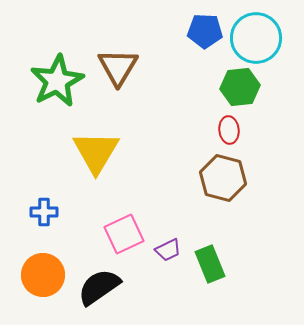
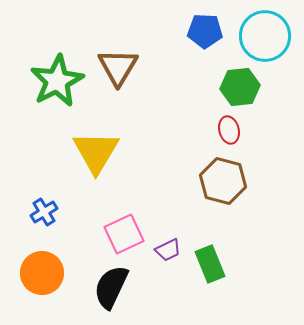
cyan circle: moved 9 px right, 2 px up
red ellipse: rotated 8 degrees counterclockwise
brown hexagon: moved 3 px down
blue cross: rotated 32 degrees counterclockwise
orange circle: moved 1 px left, 2 px up
black semicircle: moved 12 px right; rotated 30 degrees counterclockwise
